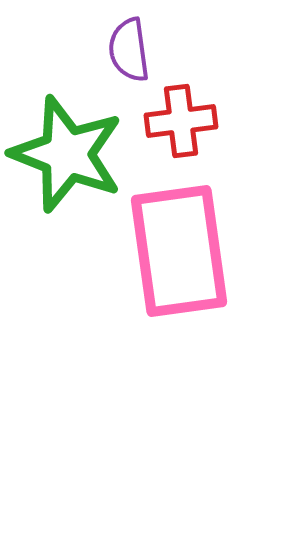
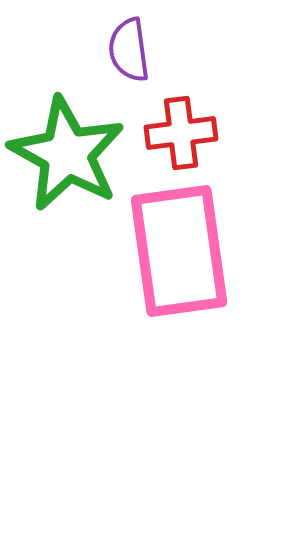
red cross: moved 12 px down
green star: rotated 8 degrees clockwise
